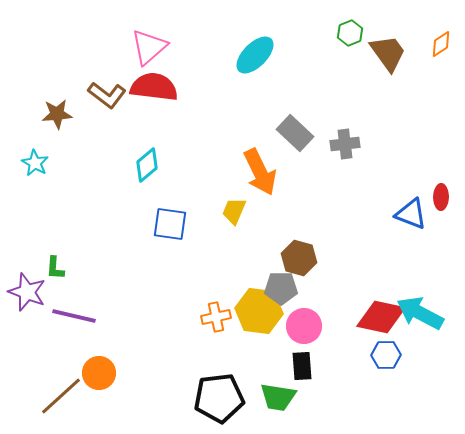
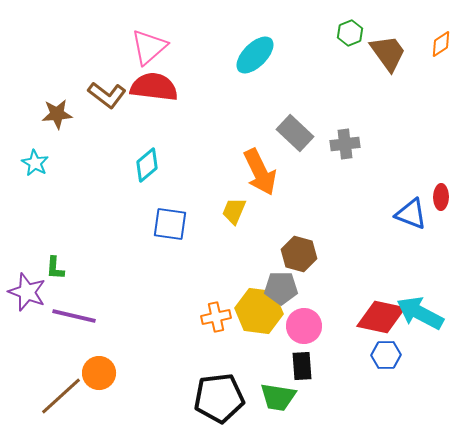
brown hexagon: moved 4 px up
